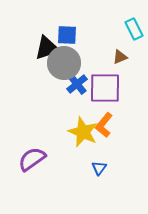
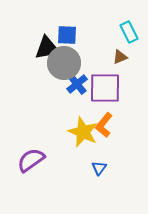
cyan rectangle: moved 5 px left, 3 px down
black triangle: rotated 8 degrees clockwise
purple semicircle: moved 1 px left, 1 px down
